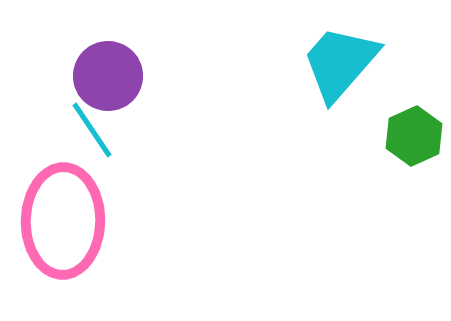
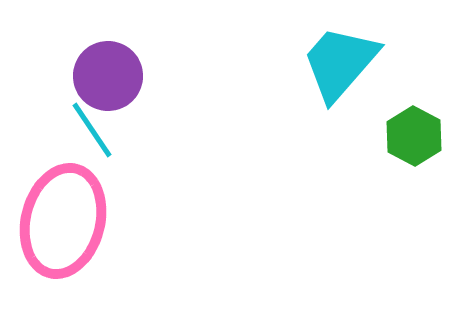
green hexagon: rotated 8 degrees counterclockwise
pink ellipse: rotated 13 degrees clockwise
